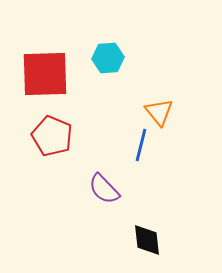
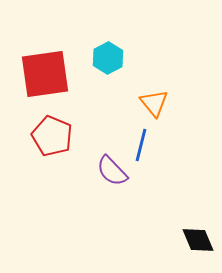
cyan hexagon: rotated 24 degrees counterclockwise
red square: rotated 6 degrees counterclockwise
orange triangle: moved 5 px left, 9 px up
purple semicircle: moved 8 px right, 18 px up
black diamond: moved 51 px right; rotated 16 degrees counterclockwise
